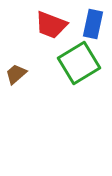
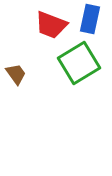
blue rectangle: moved 3 px left, 5 px up
brown trapezoid: rotated 95 degrees clockwise
